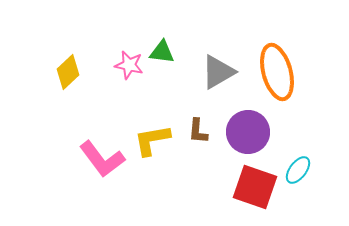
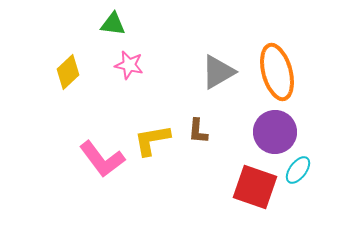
green triangle: moved 49 px left, 28 px up
purple circle: moved 27 px right
